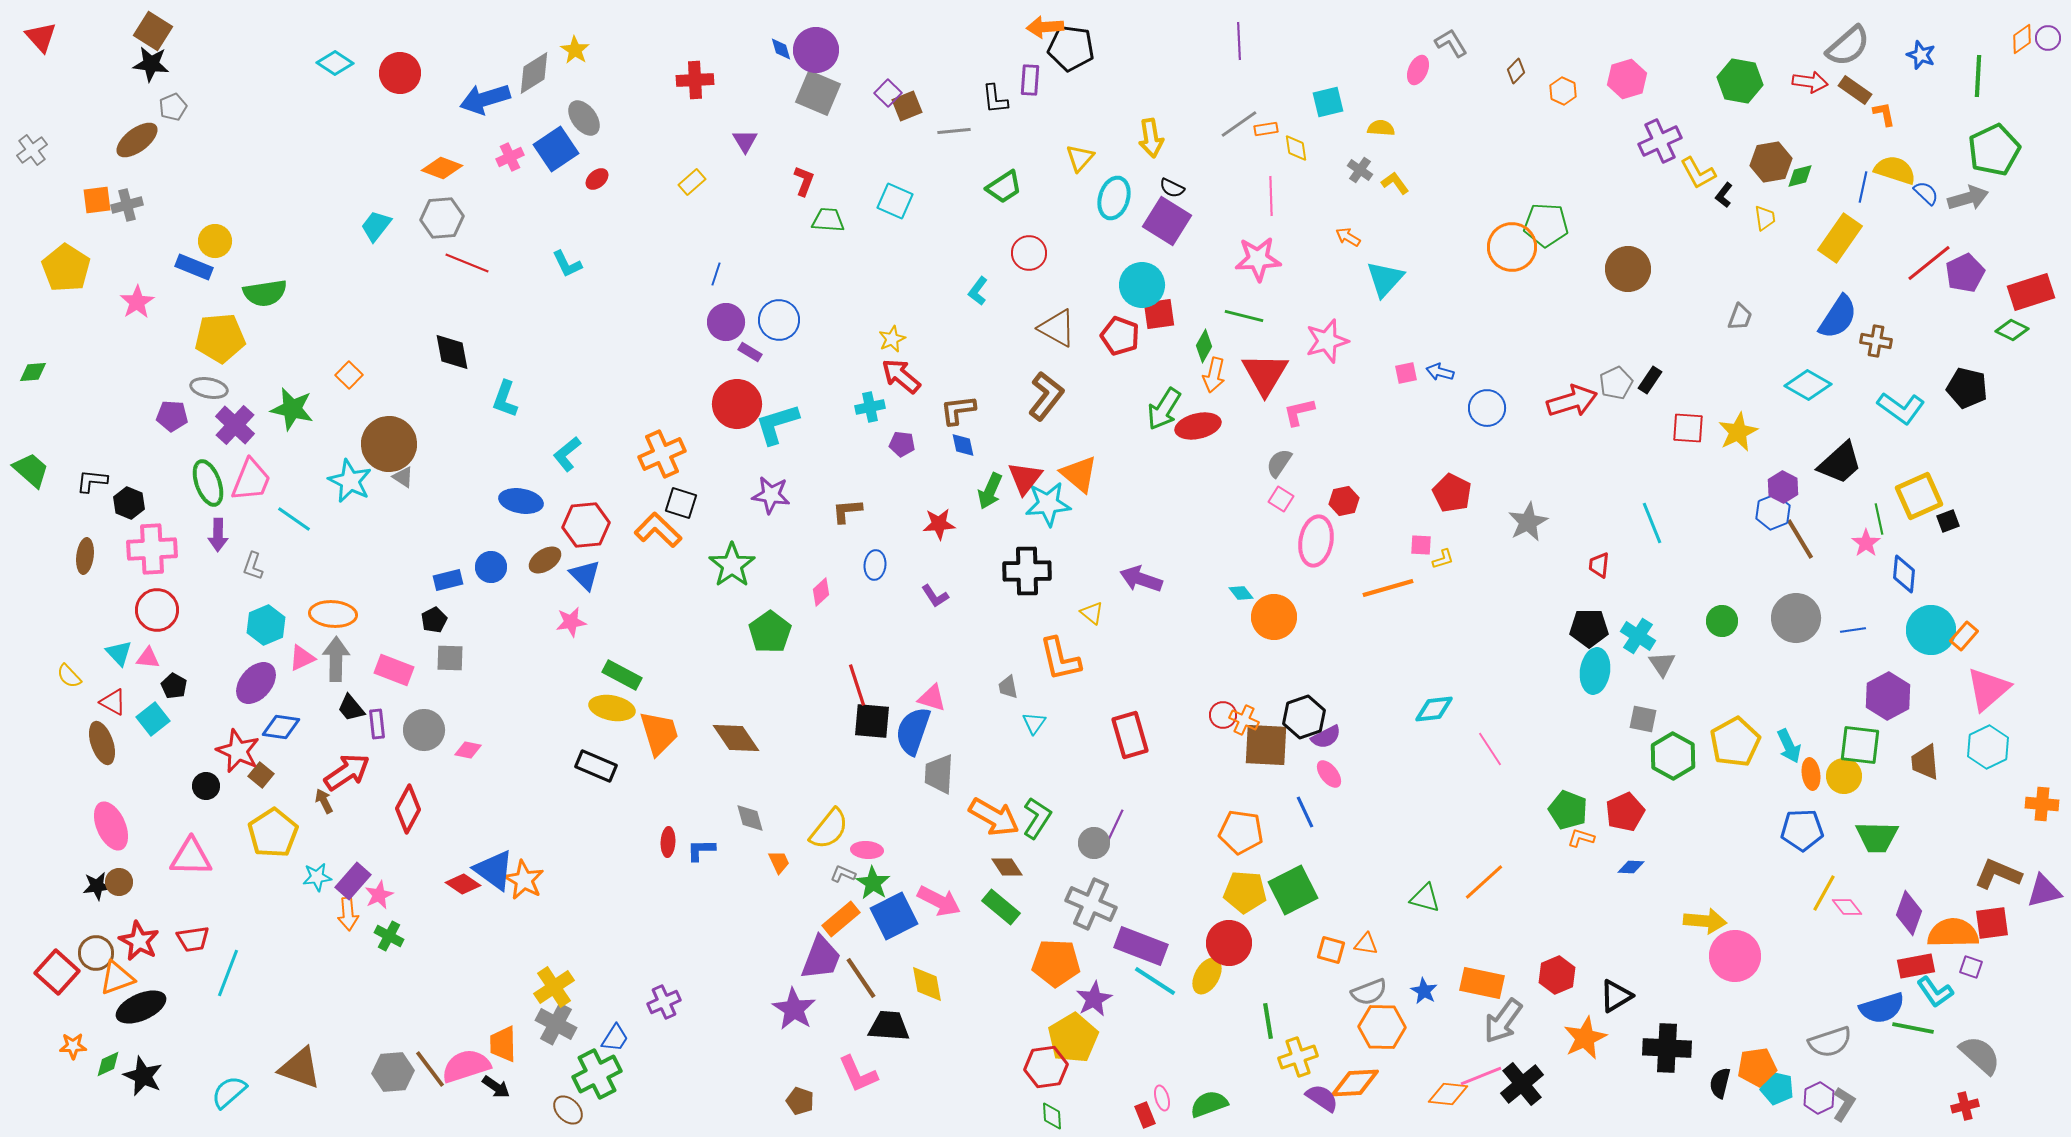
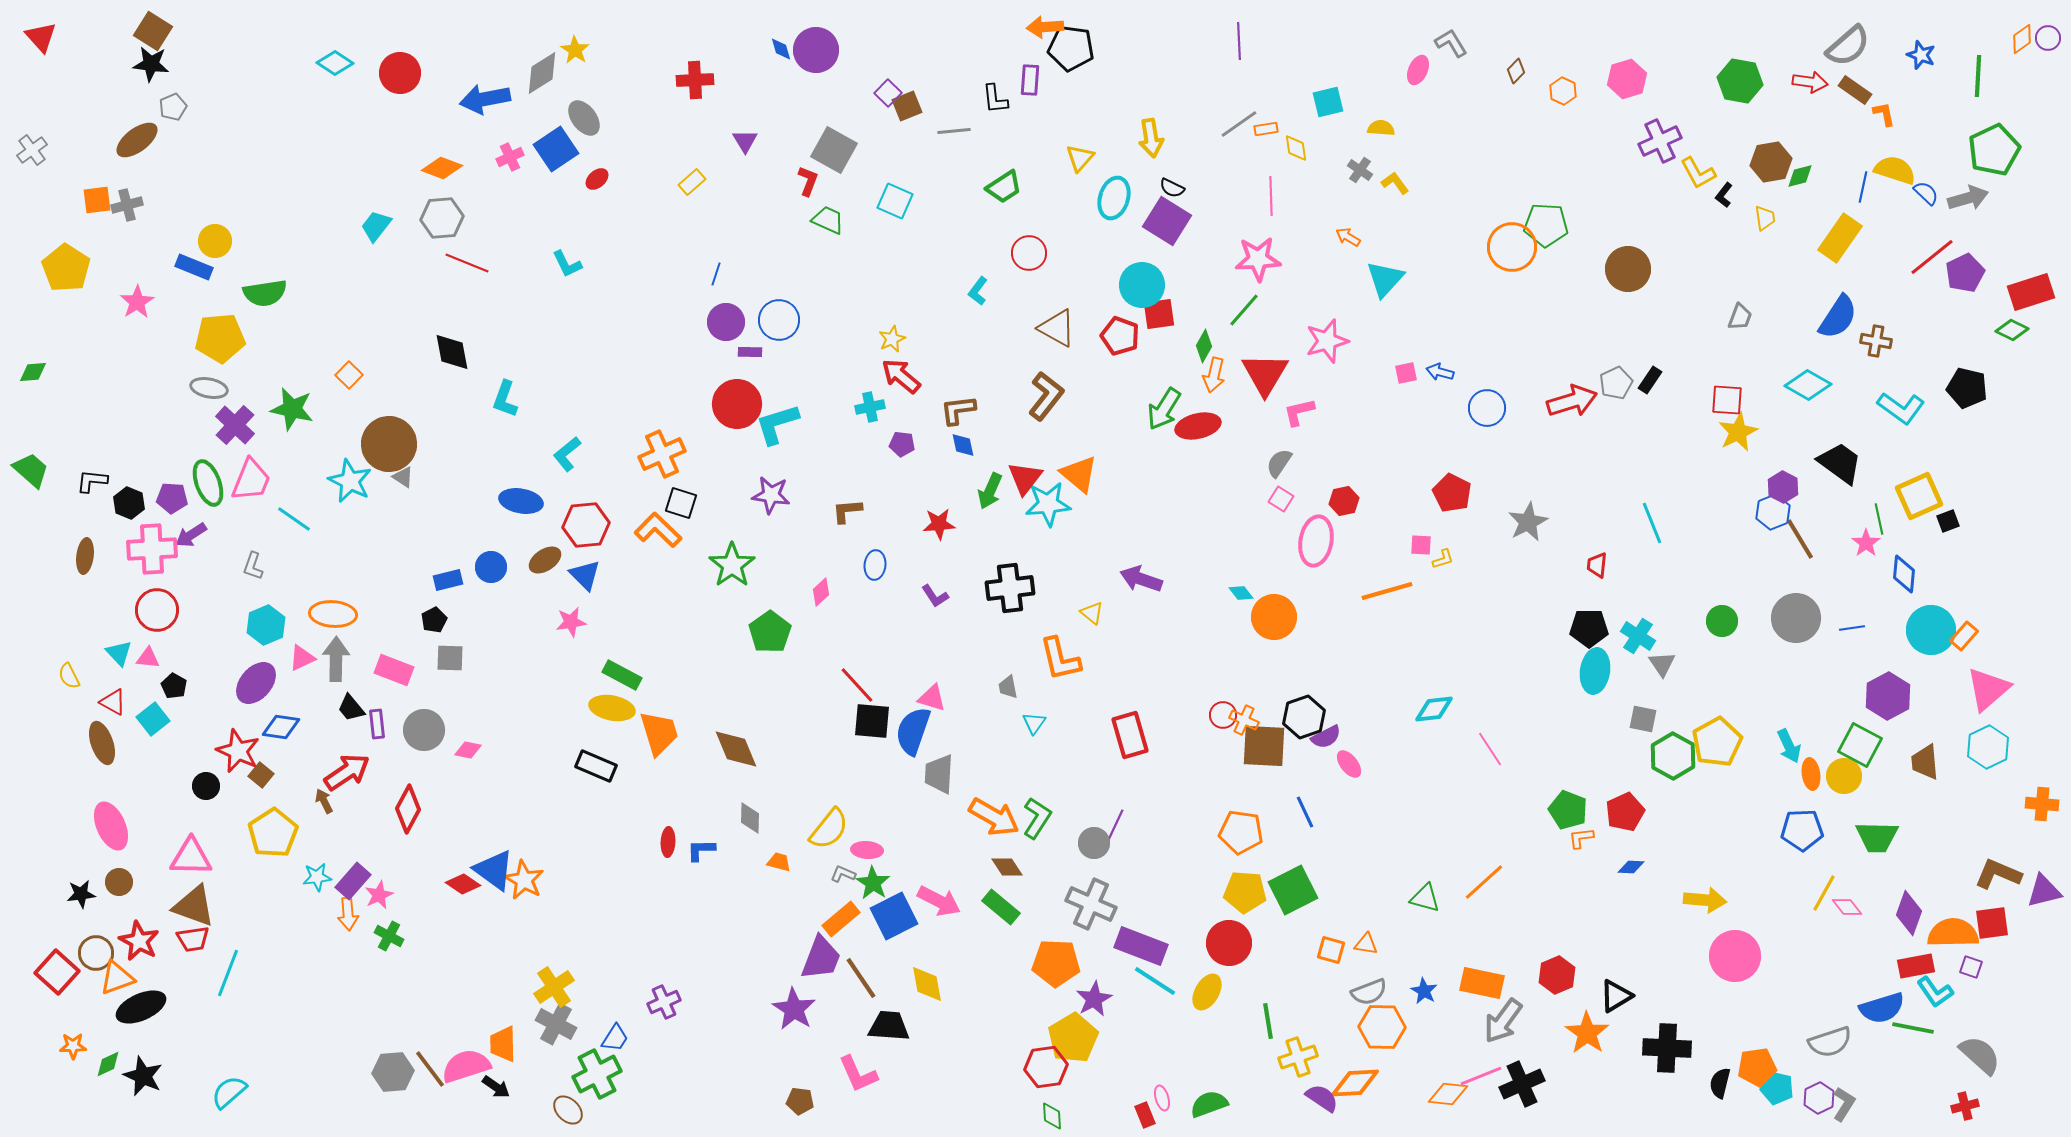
gray diamond at (534, 73): moved 8 px right
gray square at (818, 93): moved 16 px right, 57 px down; rotated 6 degrees clockwise
blue arrow at (485, 99): rotated 6 degrees clockwise
red L-shape at (804, 181): moved 4 px right
green trapezoid at (828, 220): rotated 20 degrees clockwise
red line at (1929, 263): moved 3 px right, 6 px up
green line at (1244, 316): moved 6 px up; rotated 63 degrees counterclockwise
purple rectangle at (750, 352): rotated 30 degrees counterclockwise
purple pentagon at (172, 416): moved 82 px down
red square at (1688, 428): moved 39 px right, 28 px up
black trapezoid at (1840, 463): rotated 102 degrees counterclockwise
purple arrow at (218, 535): moved 27 px left; rotated 56 degrees clockwise
red trapezoid at (1599, 565): moved 2 px left
black cross at (1027, 571): moved 17 px left, 17 px down; rotated 6 degrees counterclockwise
orange line at (1388, 588): moved 1 px left, 3 px down
blue line at (1853, 630): moved 1 px left, 2 px up
yellow semicircle at (69, 676): rotated 16 degrees clockwise
red line at (857, 685): rotated 24 degrees counterclockwise
brown diamond at (736, 738): moved 11 px down; rotated 12 degrees clockwise
yellow pentagon at (1735, 742): moved 18 px left
brown square at (1266, 745): moved 2 px left, 1 px down
green square at (1860, 745): rotated 21 degrees clockwise
pink ellipse at (1329, 774): moved 20 px right, 10 px up
gray diamond at (750, 818): rotated 16 degrees clockwise
orange L-shape at (1581, 838): rotated 24 degrees counterclockwise
orange trapezoid at (779, 862): rotated 50 degrees counterclockwise
black star at (97, 886): moved 16 px left, 8 px down
yellow arrow at (1705, 921): moved 21 px up
yellow ellipse at (1207, 976): moved 16 px down
orange star at (1585, 1038): moved 2 px right, 5 px up; rotated 12 degrees counterclockwise
brown triangle at (300, 1068): moved 106 px left, 162 px up
black cross at (1522, 1084): rotated 15 degrees clockwise
brown pentagon at (800, 1101): rotated 12 degrees counterclockwise
